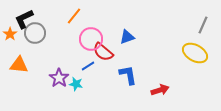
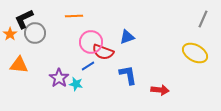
orange line: rotated 48 degrees clockwise
gray line: moved 6 px up
pink circle: moved 3 px down
red semicircle: rotated 20 degrees counterclockwise
red arrow: rotated 24 degrees clockwise
